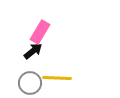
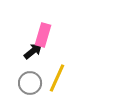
pink rectangle: moved 3 px right, 3 px down; rotated 15 degrees counterclockwise
yellow line: rotated 68 degrees counterclockwise
